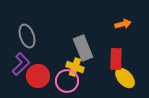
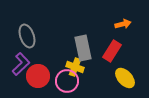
gray rectangle: rotated 10 degrees clockwise
red rectangle: moved 4 px left, 8 px up; rotated 30 degrees clockwise
